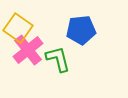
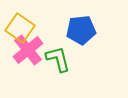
yellow square: moved 2 px right
